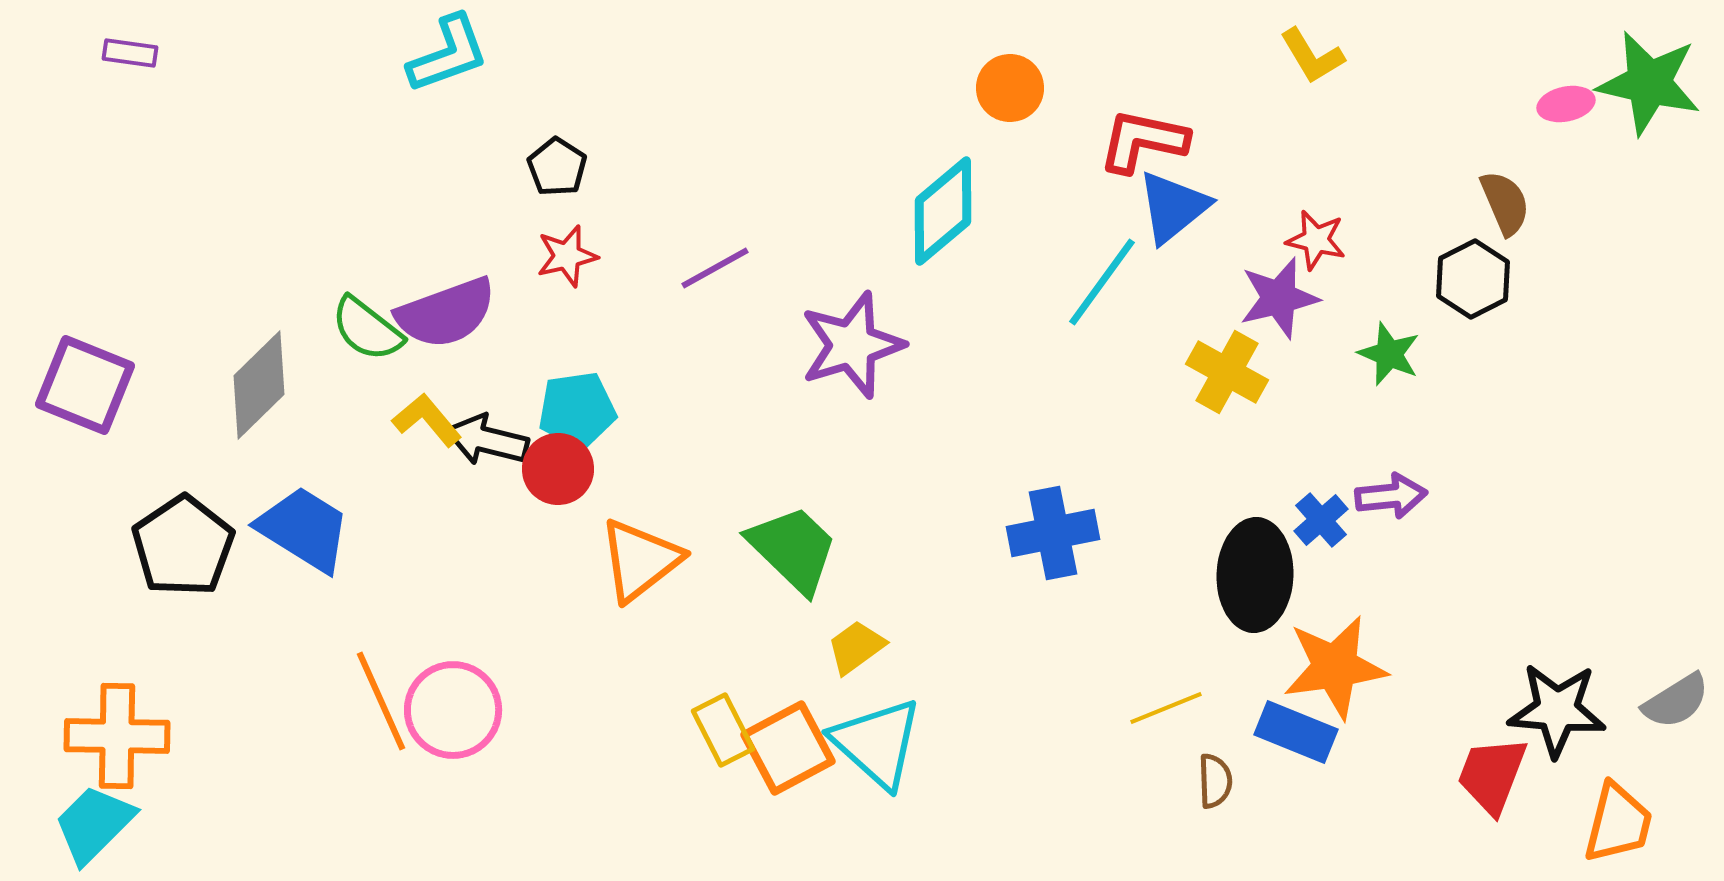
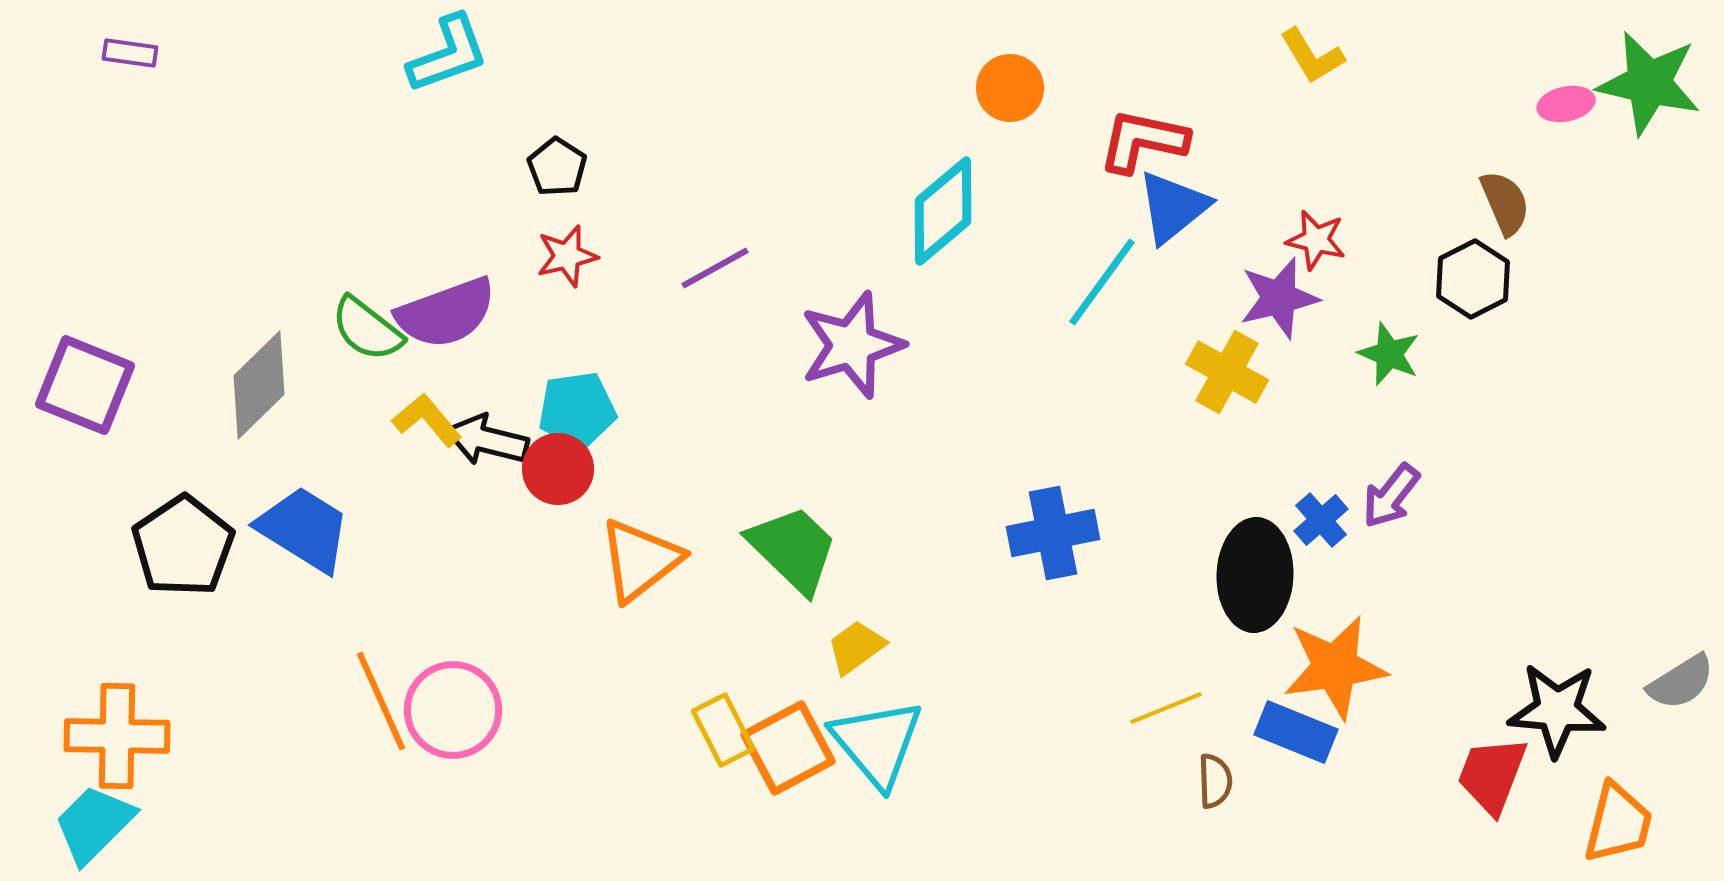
purple arrow at (1391, 496): rotated 134 degrees clockwise
gray semicircle at (1676, 701): moved 5 px right, 19 px up
cyan triangle at (877, 743): rotated 8 degrees clockwise
